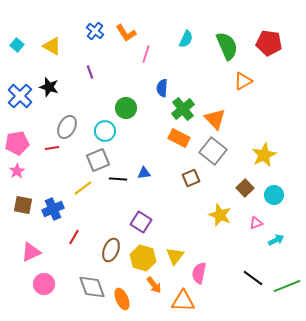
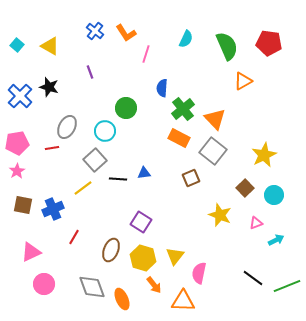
yellow triangle at (52, 46): moved 2 px left
gray square at (98, 160): moved 3 px left; rotated 20 degrees counterclockwise
